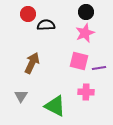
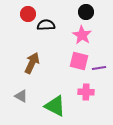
pink star: moved 3 px left, 2 px down; rotated 18 degrees counterclockwise
gray triangle: rotated 32 degrees counterclockwise
